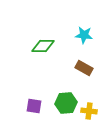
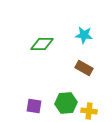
green diamond: moved 1 px left, 2 px up
